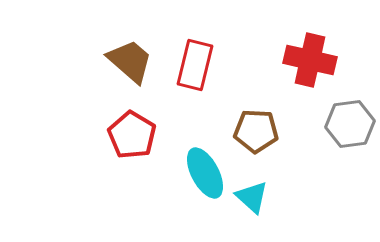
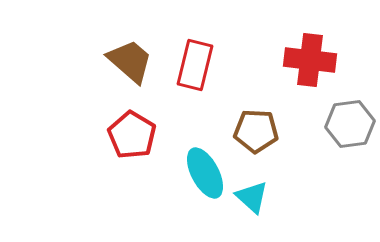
red cross: rotated 6 degrees counterclockwise
